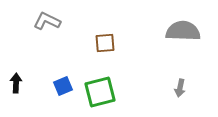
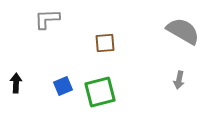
gray L-shape: moved 2 px up; rotated 28 degrees counterclockwise
gray semicircle: rotated 28 degrees clockwise
gray arrow: moved 1 px left, 8 px up
